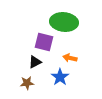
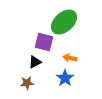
green ellipse: rotated 48 degrees counterclockwise
blue star: moved 5 px right, 1 px down
